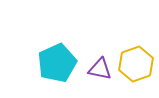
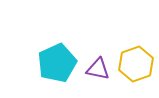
purple triangle: moved 2 px left
